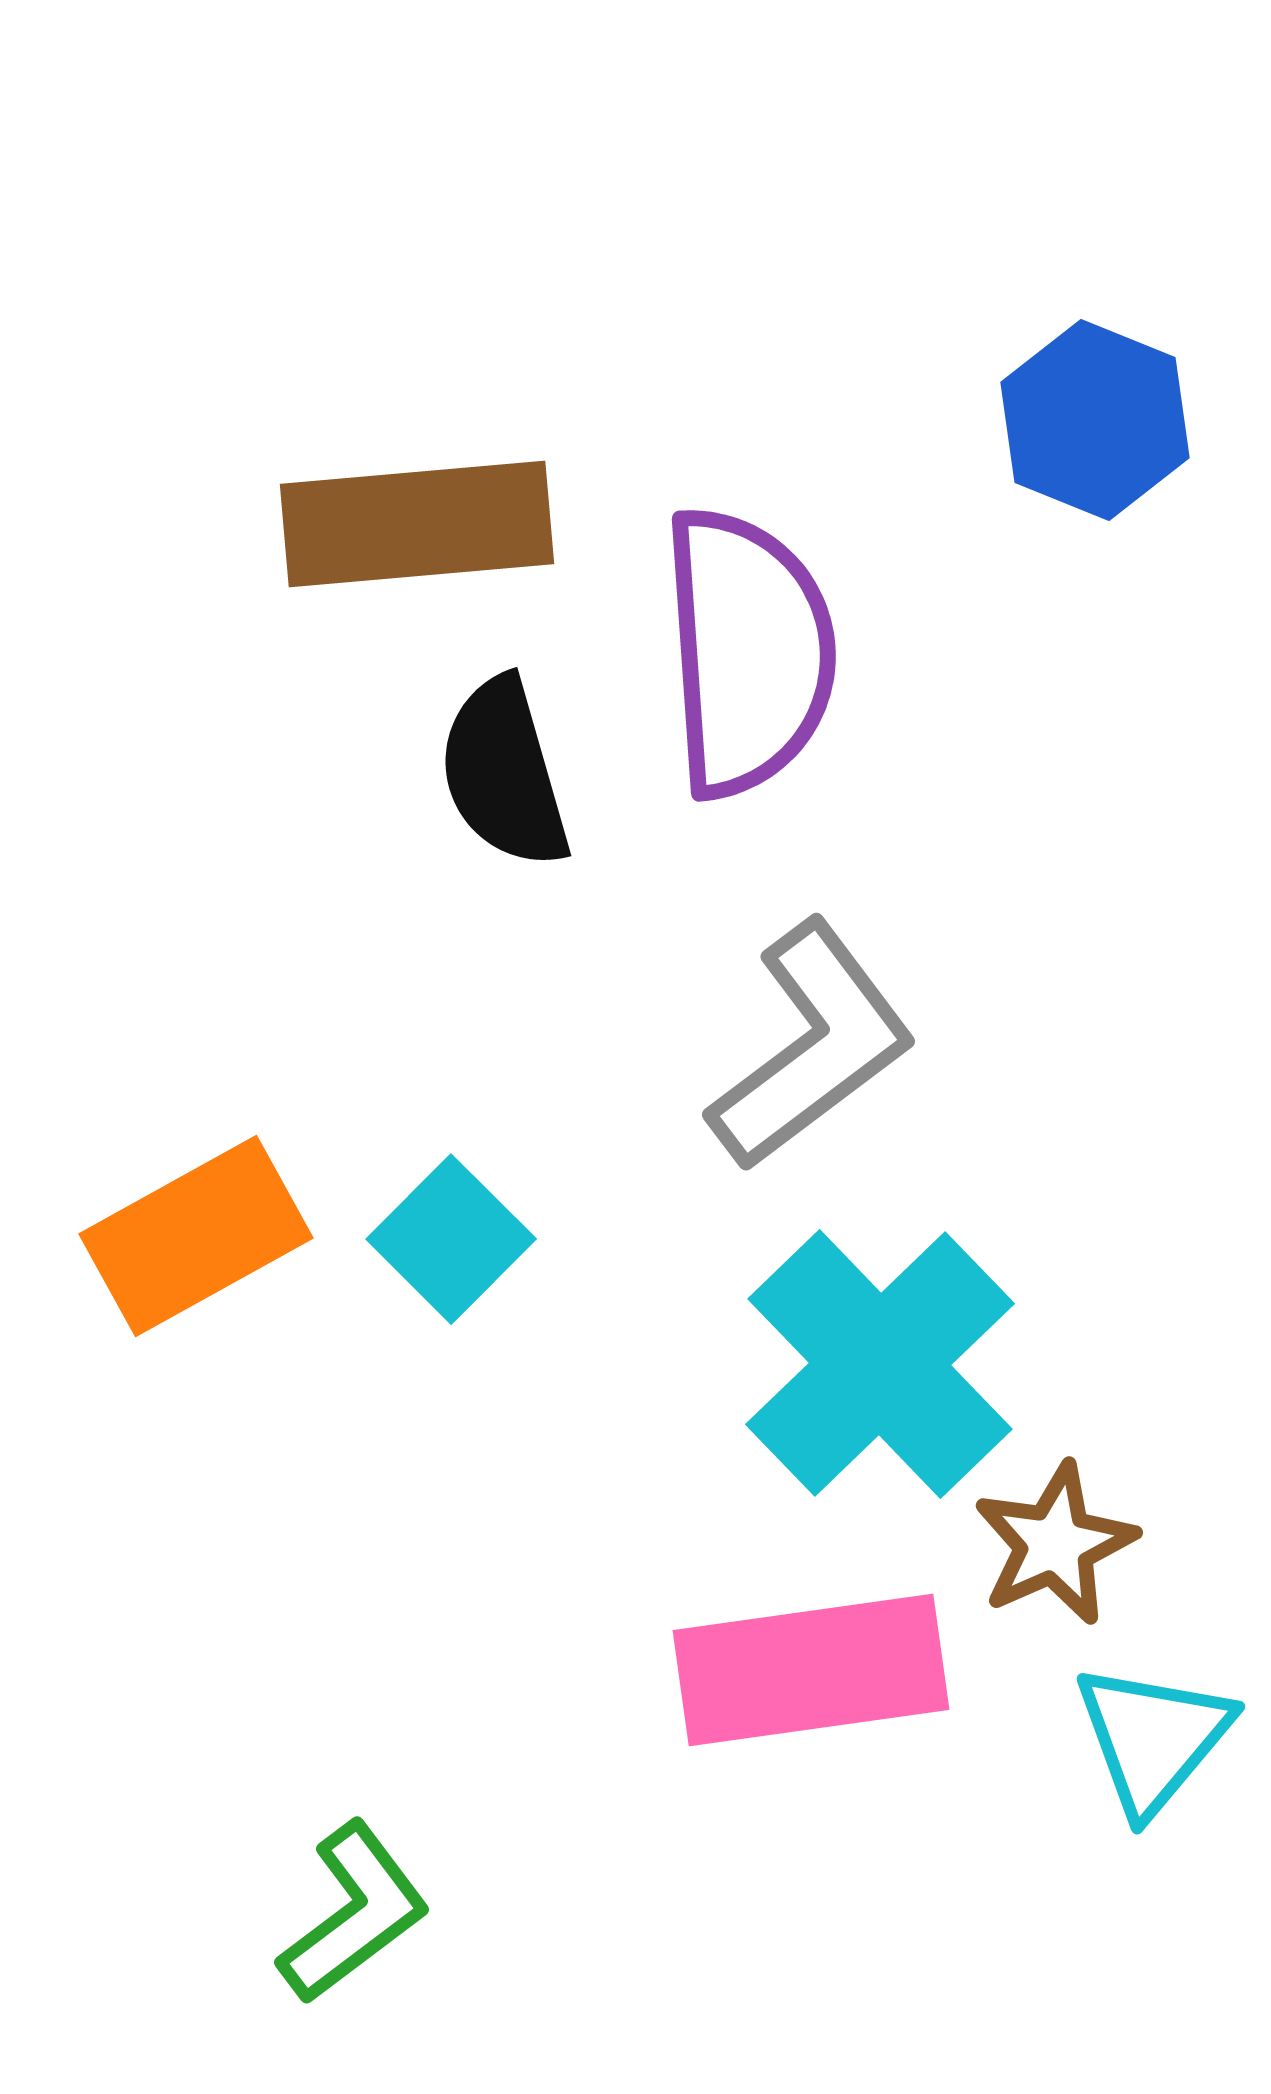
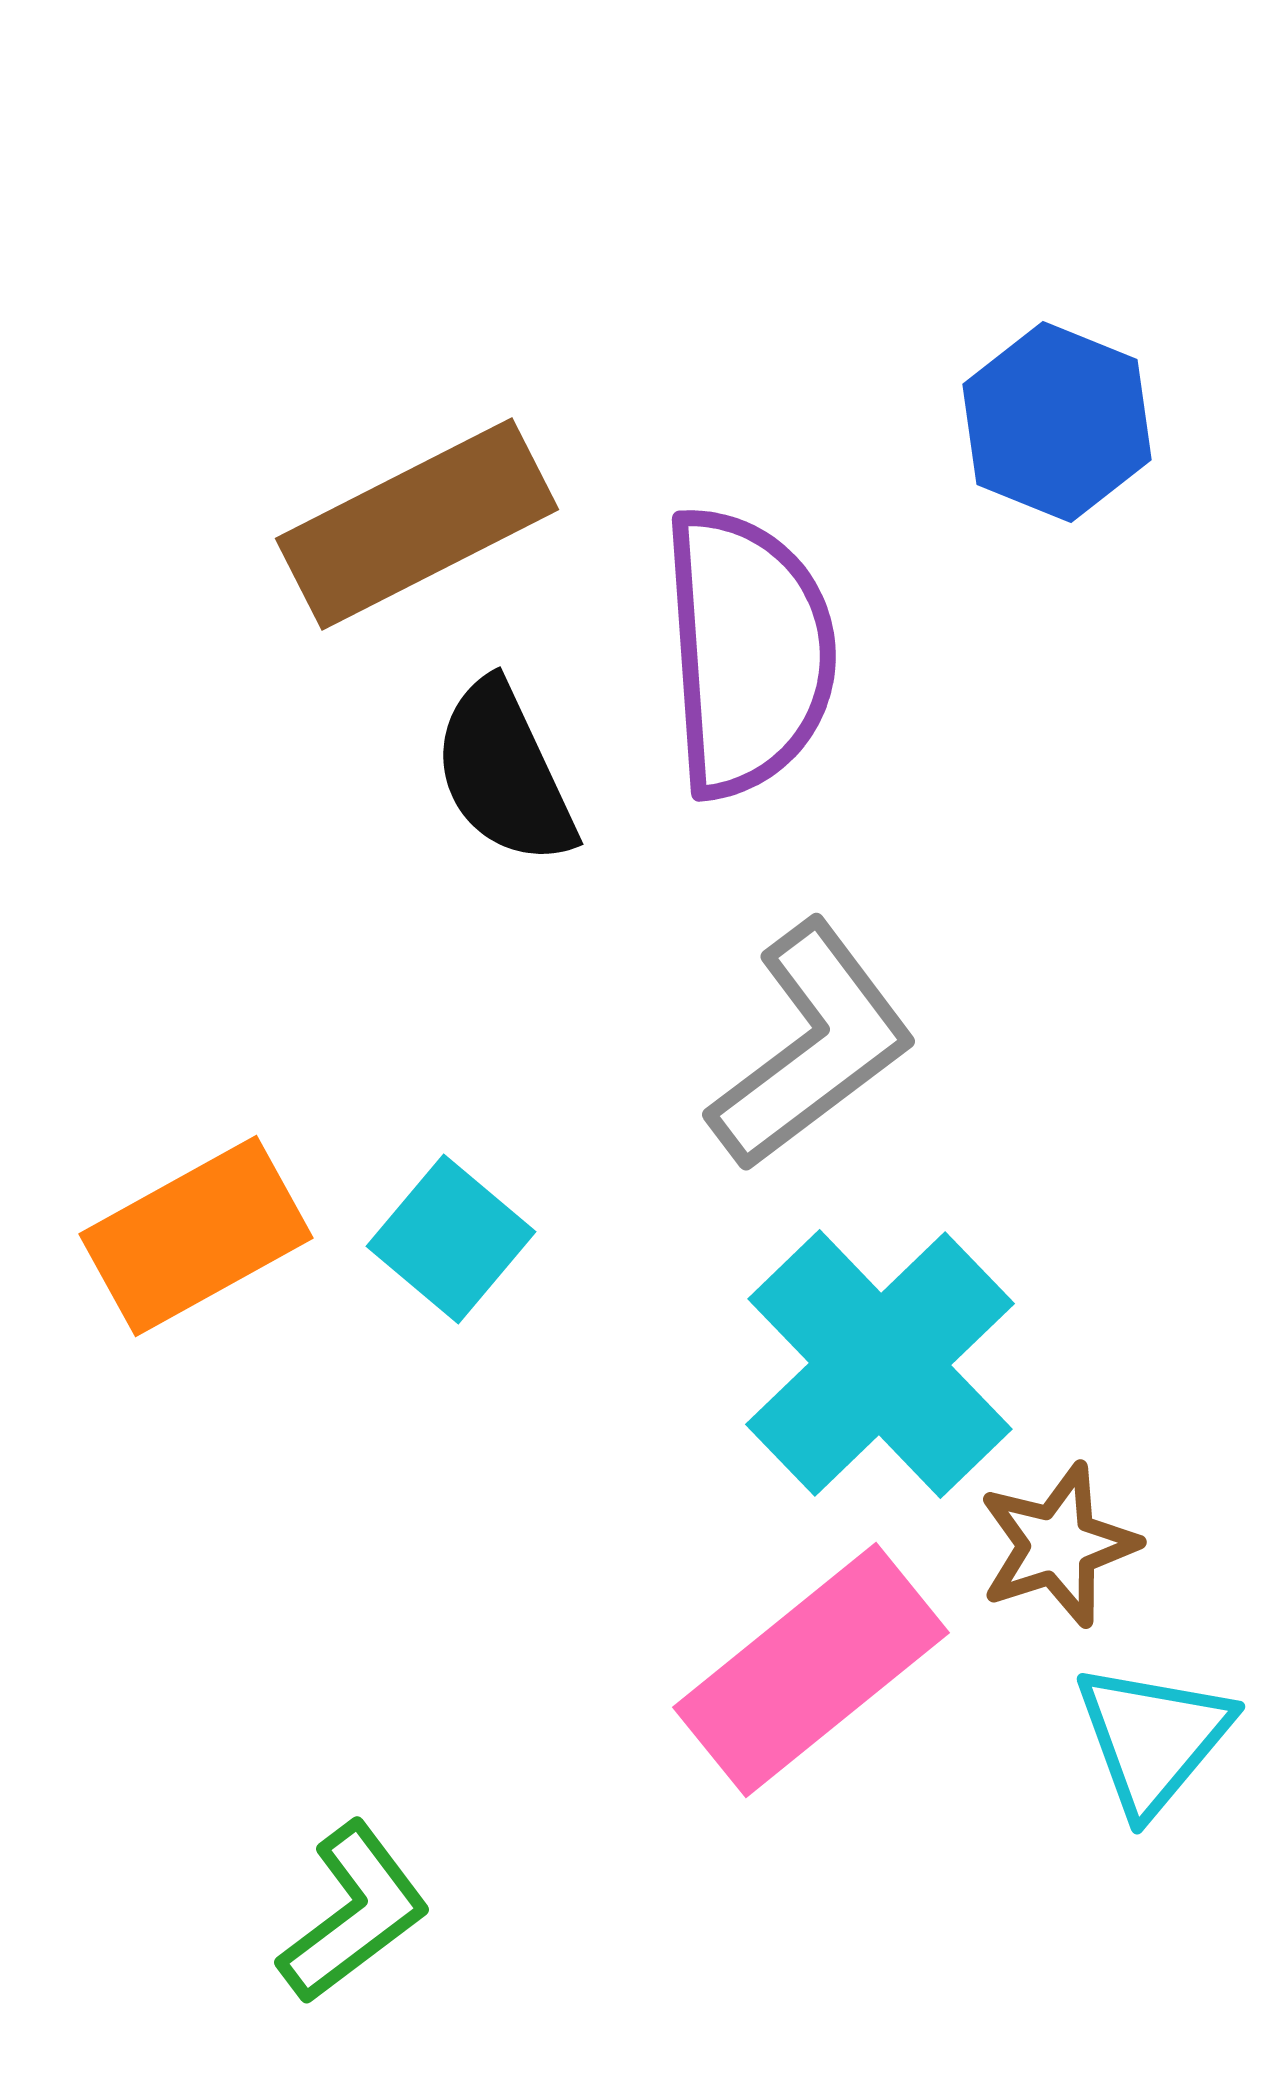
blue hexagon: moved 38 px left, 2 px down
brown rectangle: rotated 22 degrees counterclockwise
black semicircle: rotated 9 degrees counterclockwise
cyan square: rotated 5 degrees counterclockwise
brown star: moved 3 px right, 1 px down; rotated 6 degrees clockwise
pink rectangle: rotated 31 degrees counterclockwise
